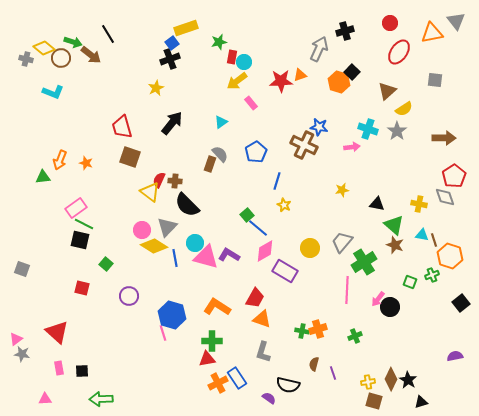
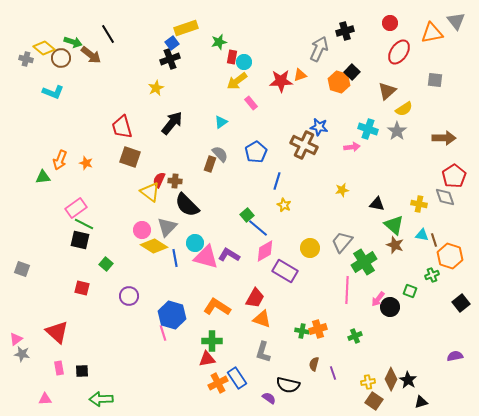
green square at (410, 282): moved 9 px down
brown square at (374, 401): rotated 18 degrees clockwise
